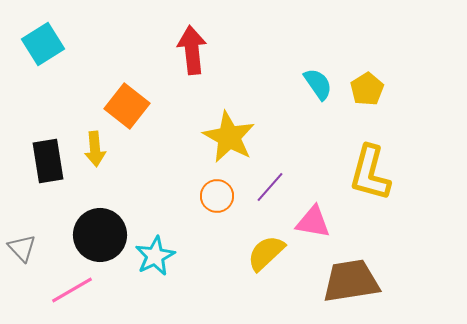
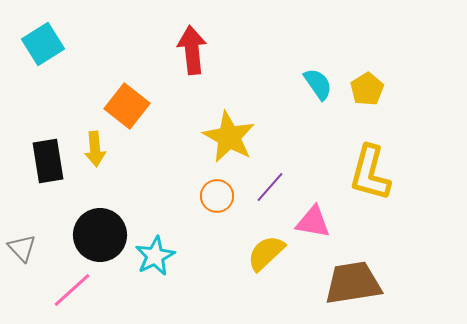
brown trapezoid: moved 2 px right, 2 px down
pink line: rotated 12 degrees counterclockwise
